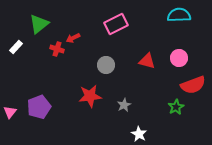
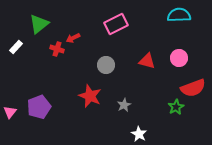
red semicircle: moved 3 px down
red star: rotated 30 degrees clockwise
